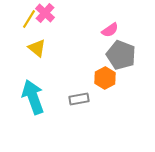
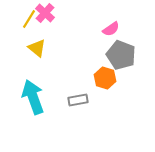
pink semicircle: moved 1 px right, 1 px up
orange hexagon: rotated 15 degrees counterclockwise
gray rectangle: moved 1 px left, 1 px down
